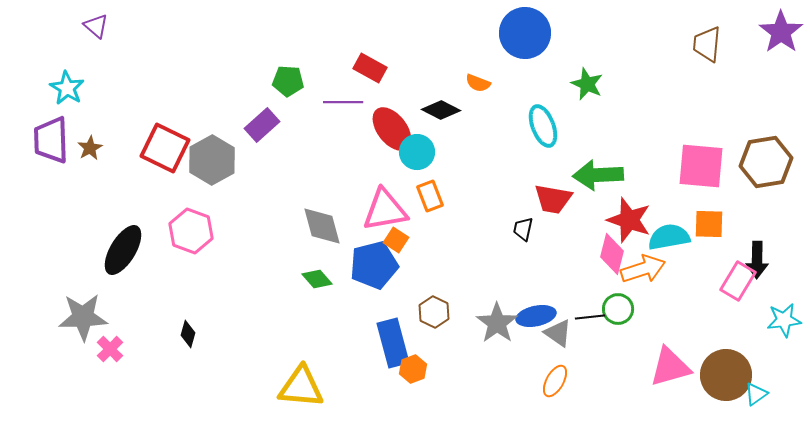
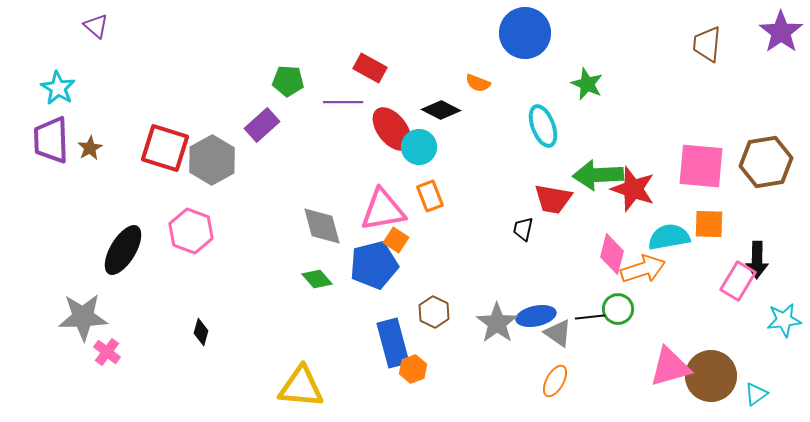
cyan star at (67, 88): moved 9 px left
red square at (165, 148): rotated 9 degrees counterclockwise
cyan circle at (417, 152): moved 2 px right, 5 px up
pink triangle at (385, 210): moved 2 px left
red star at (629, 220): moved 4 px right, 31 px up
black diamond at (188, 334): moved 13 px right, 2 px up
pink cross at (110, 349): moved 3 px left, 3 px down; rotated 8 degrees counterclockwise
brown circle at (726, 375): moved 15 px left, 1 px down
